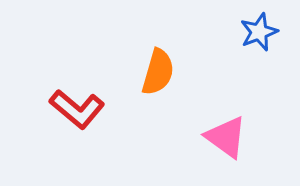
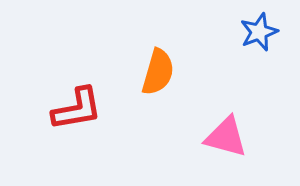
red L-shape: rotated 50 degrees counterclockwise
pink triangle: rotated 21 degrees counterclockwise
